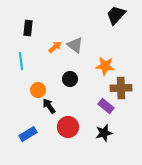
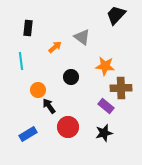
gray triangle: moved 7 px right, 8 px up
black circle: moved 1 px right, 2 px up
